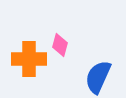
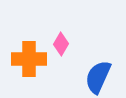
pink diamond: moved 1 px right, 1 px up; rotated 15 degrees clockwise
